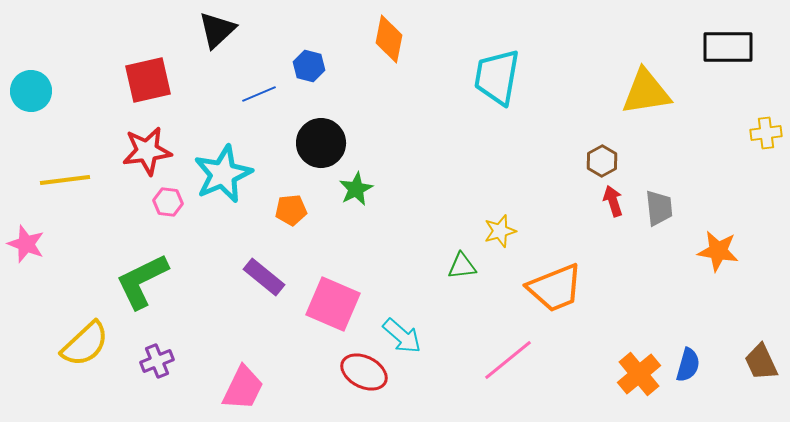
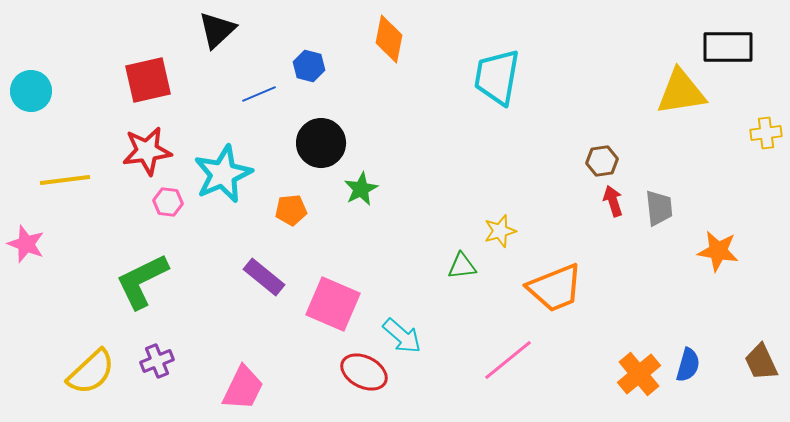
yellow triangle: moved 35 px right
brown hexagon: rotated 20 degrees clockwise
green star: moved 5 px right
yellow semicircle: moved 6 px right, 28 px down
